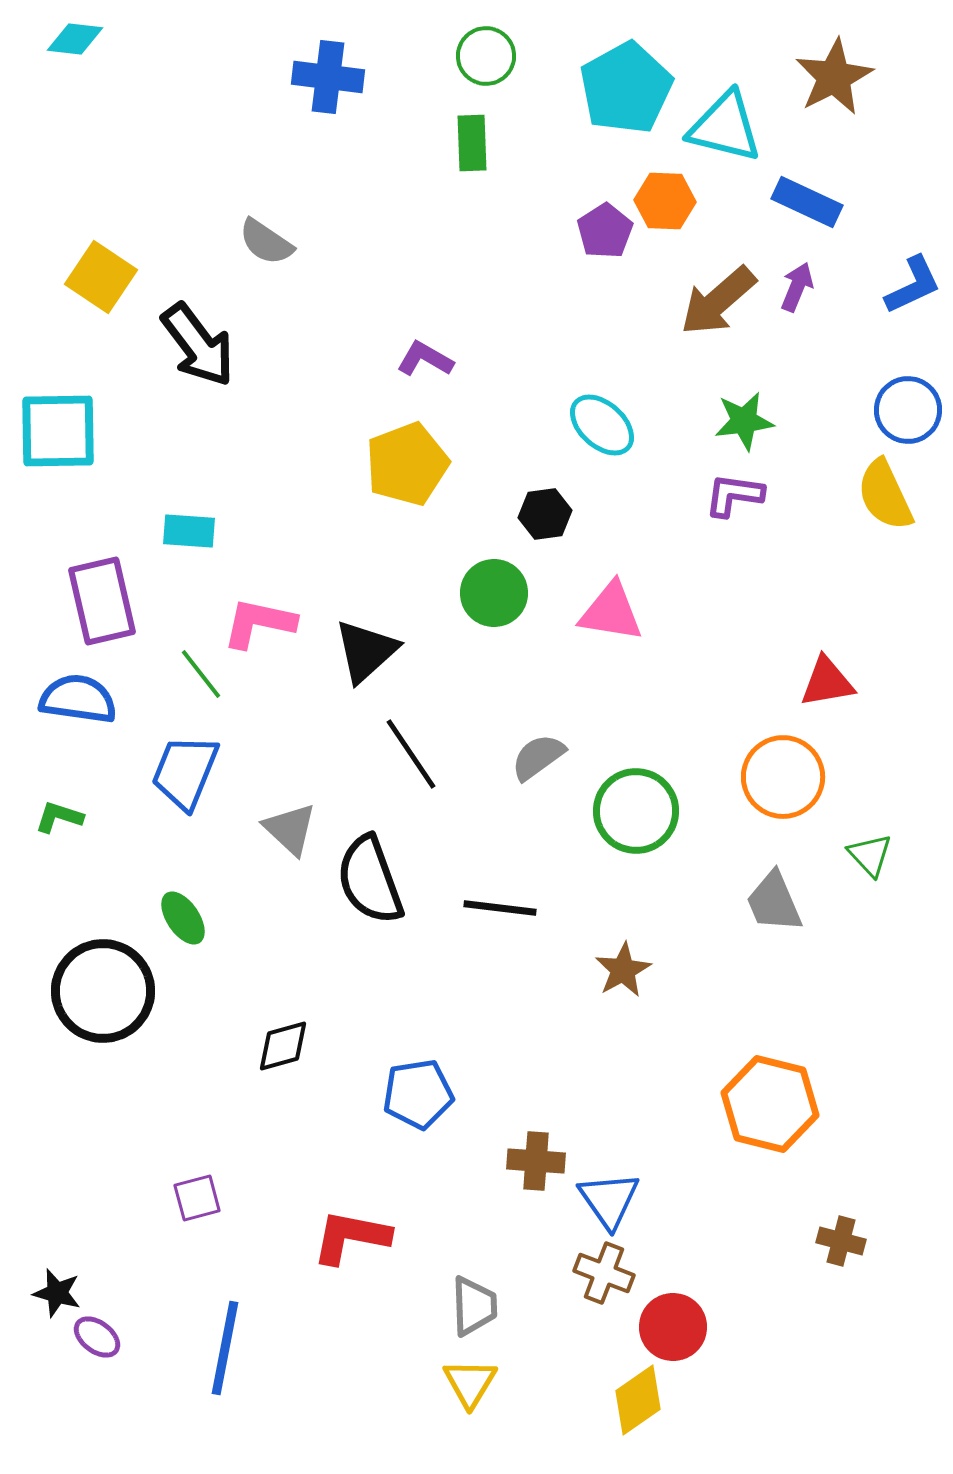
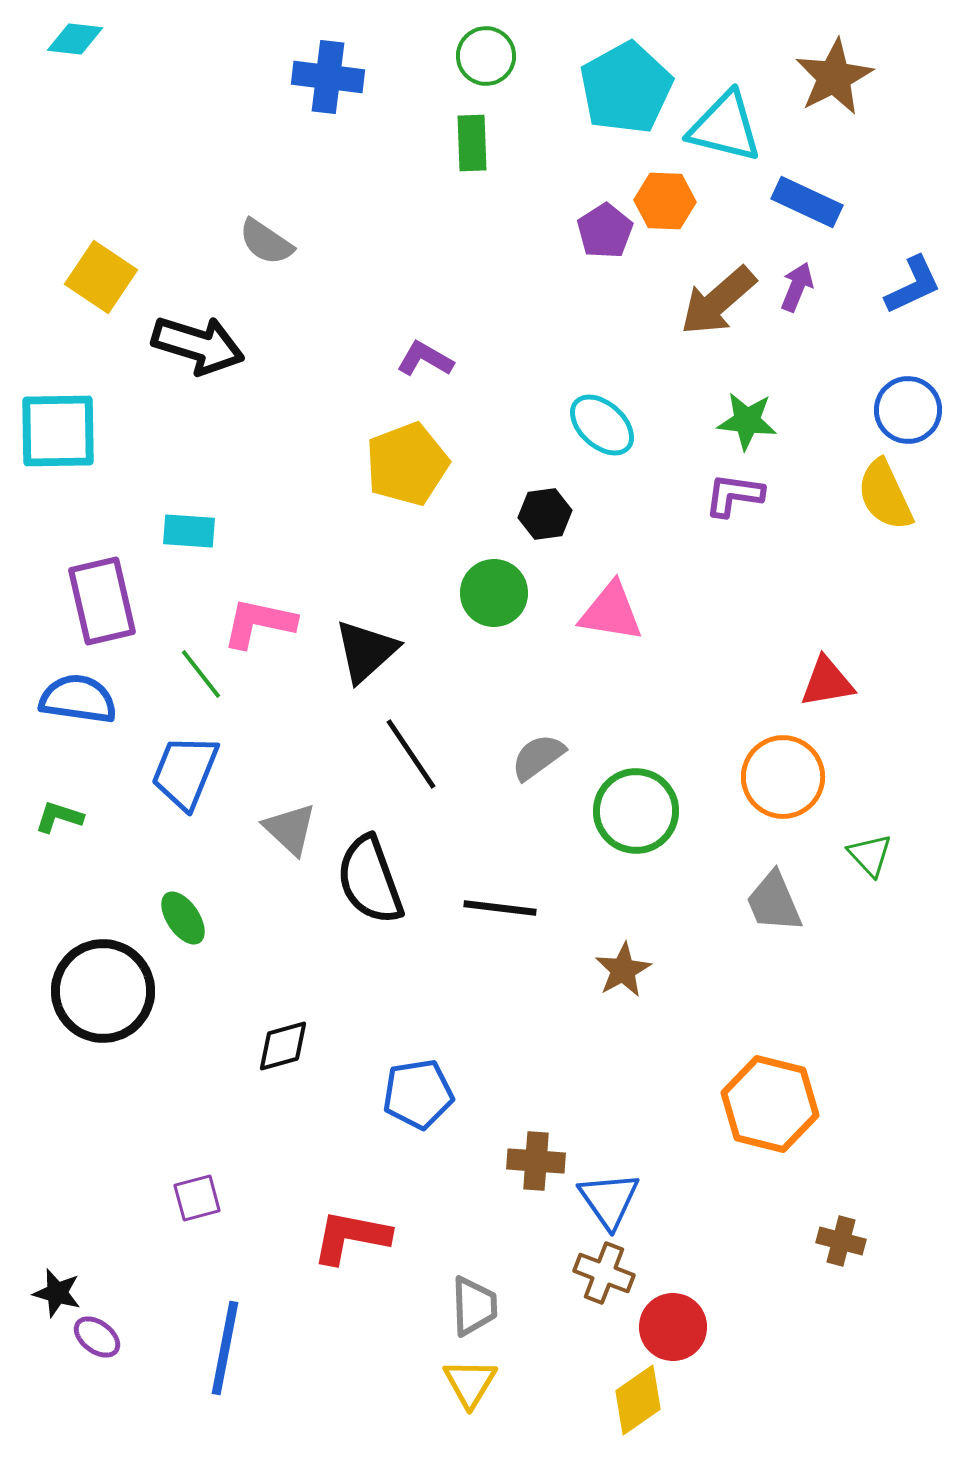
black arrow at (198, 345): rotated 36 degrees counterclockwise
green star at (744, 421): moved 3 px right; rotated 14 degrees clockwise
